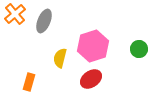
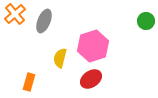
green circle: moved 7 px right, 28 px up
